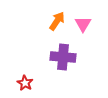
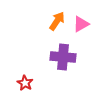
pink triangle: moved 2 px left; rotated 30 degrees clockwise
